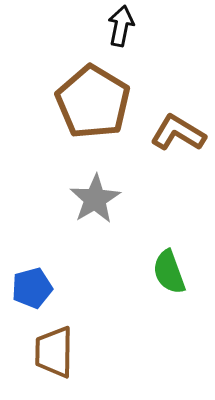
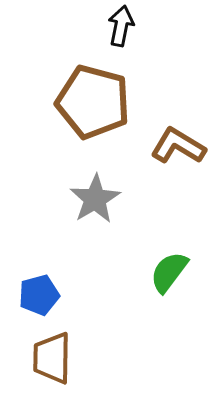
brown pentagon: rotated 16 degrees counterclockwise
brown L-shape: moved 13 px down
green semicircle: rotated 57 degrees clockwise
blue pentagon: moved 7 px right, 7 px down
brown trapezoid: moved 2 px left, 6 px down
